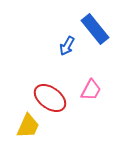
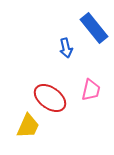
blue rectangle: moved 1 px left, 1 px up
blue arrow: moved 1 px left, 2 px down; rotated 42 degrees counterclockwise
pink trapezoid: rotated 15 degrees counterclockwise
